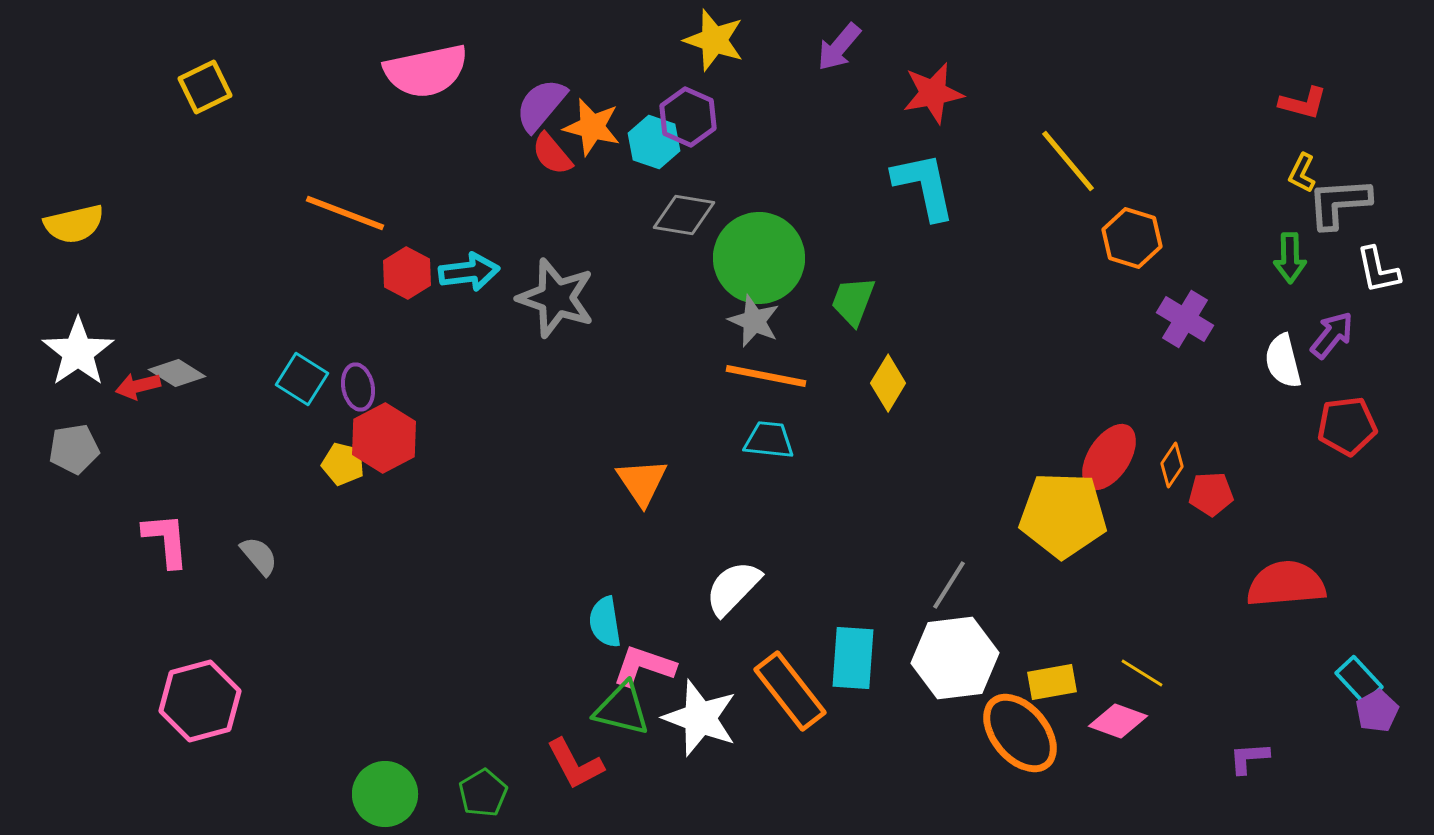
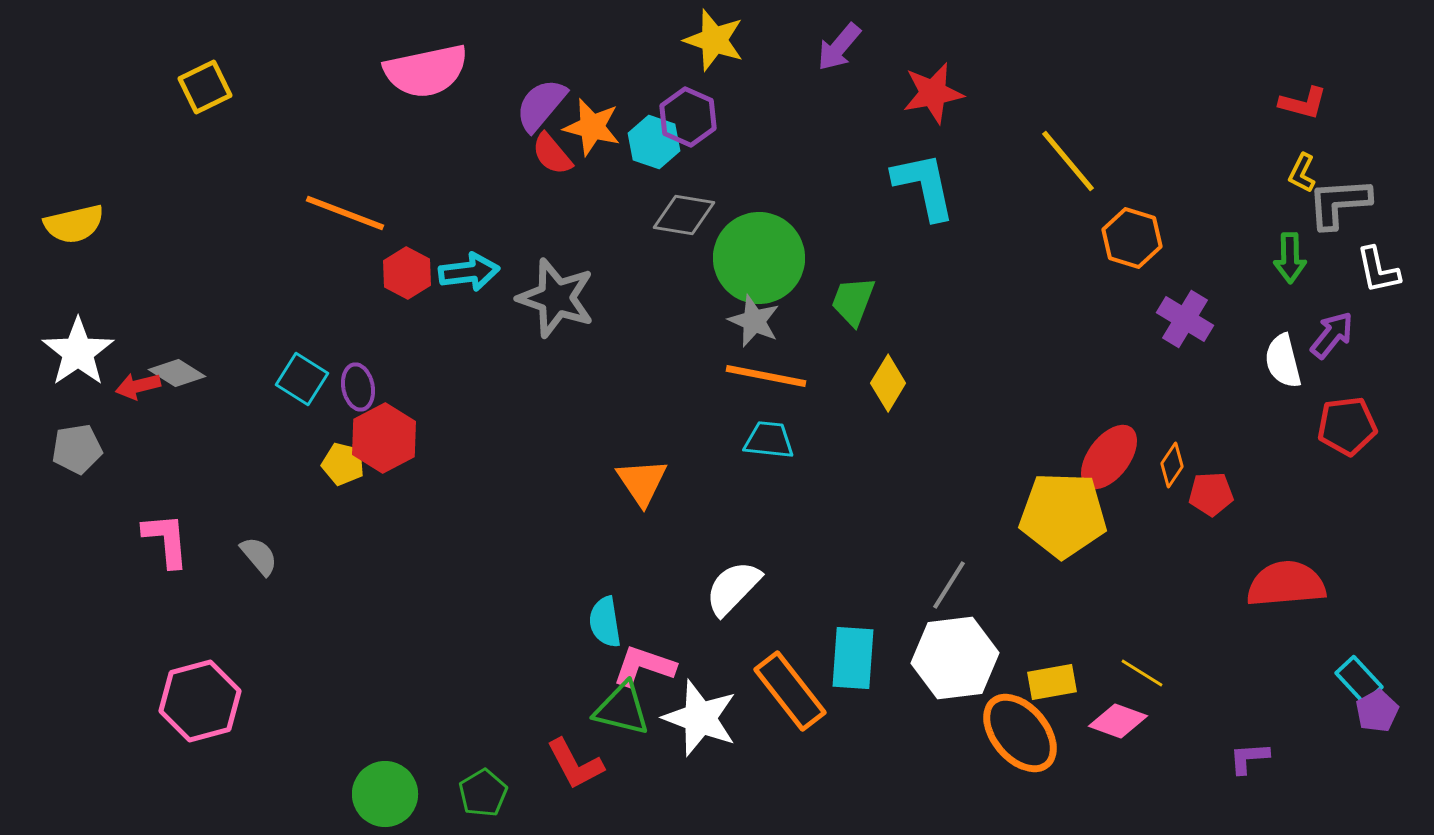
gray pentagon at (74, 449): moved 3 px right
red ellipse at (1109, 457): rotated 4 degrees clockwise
